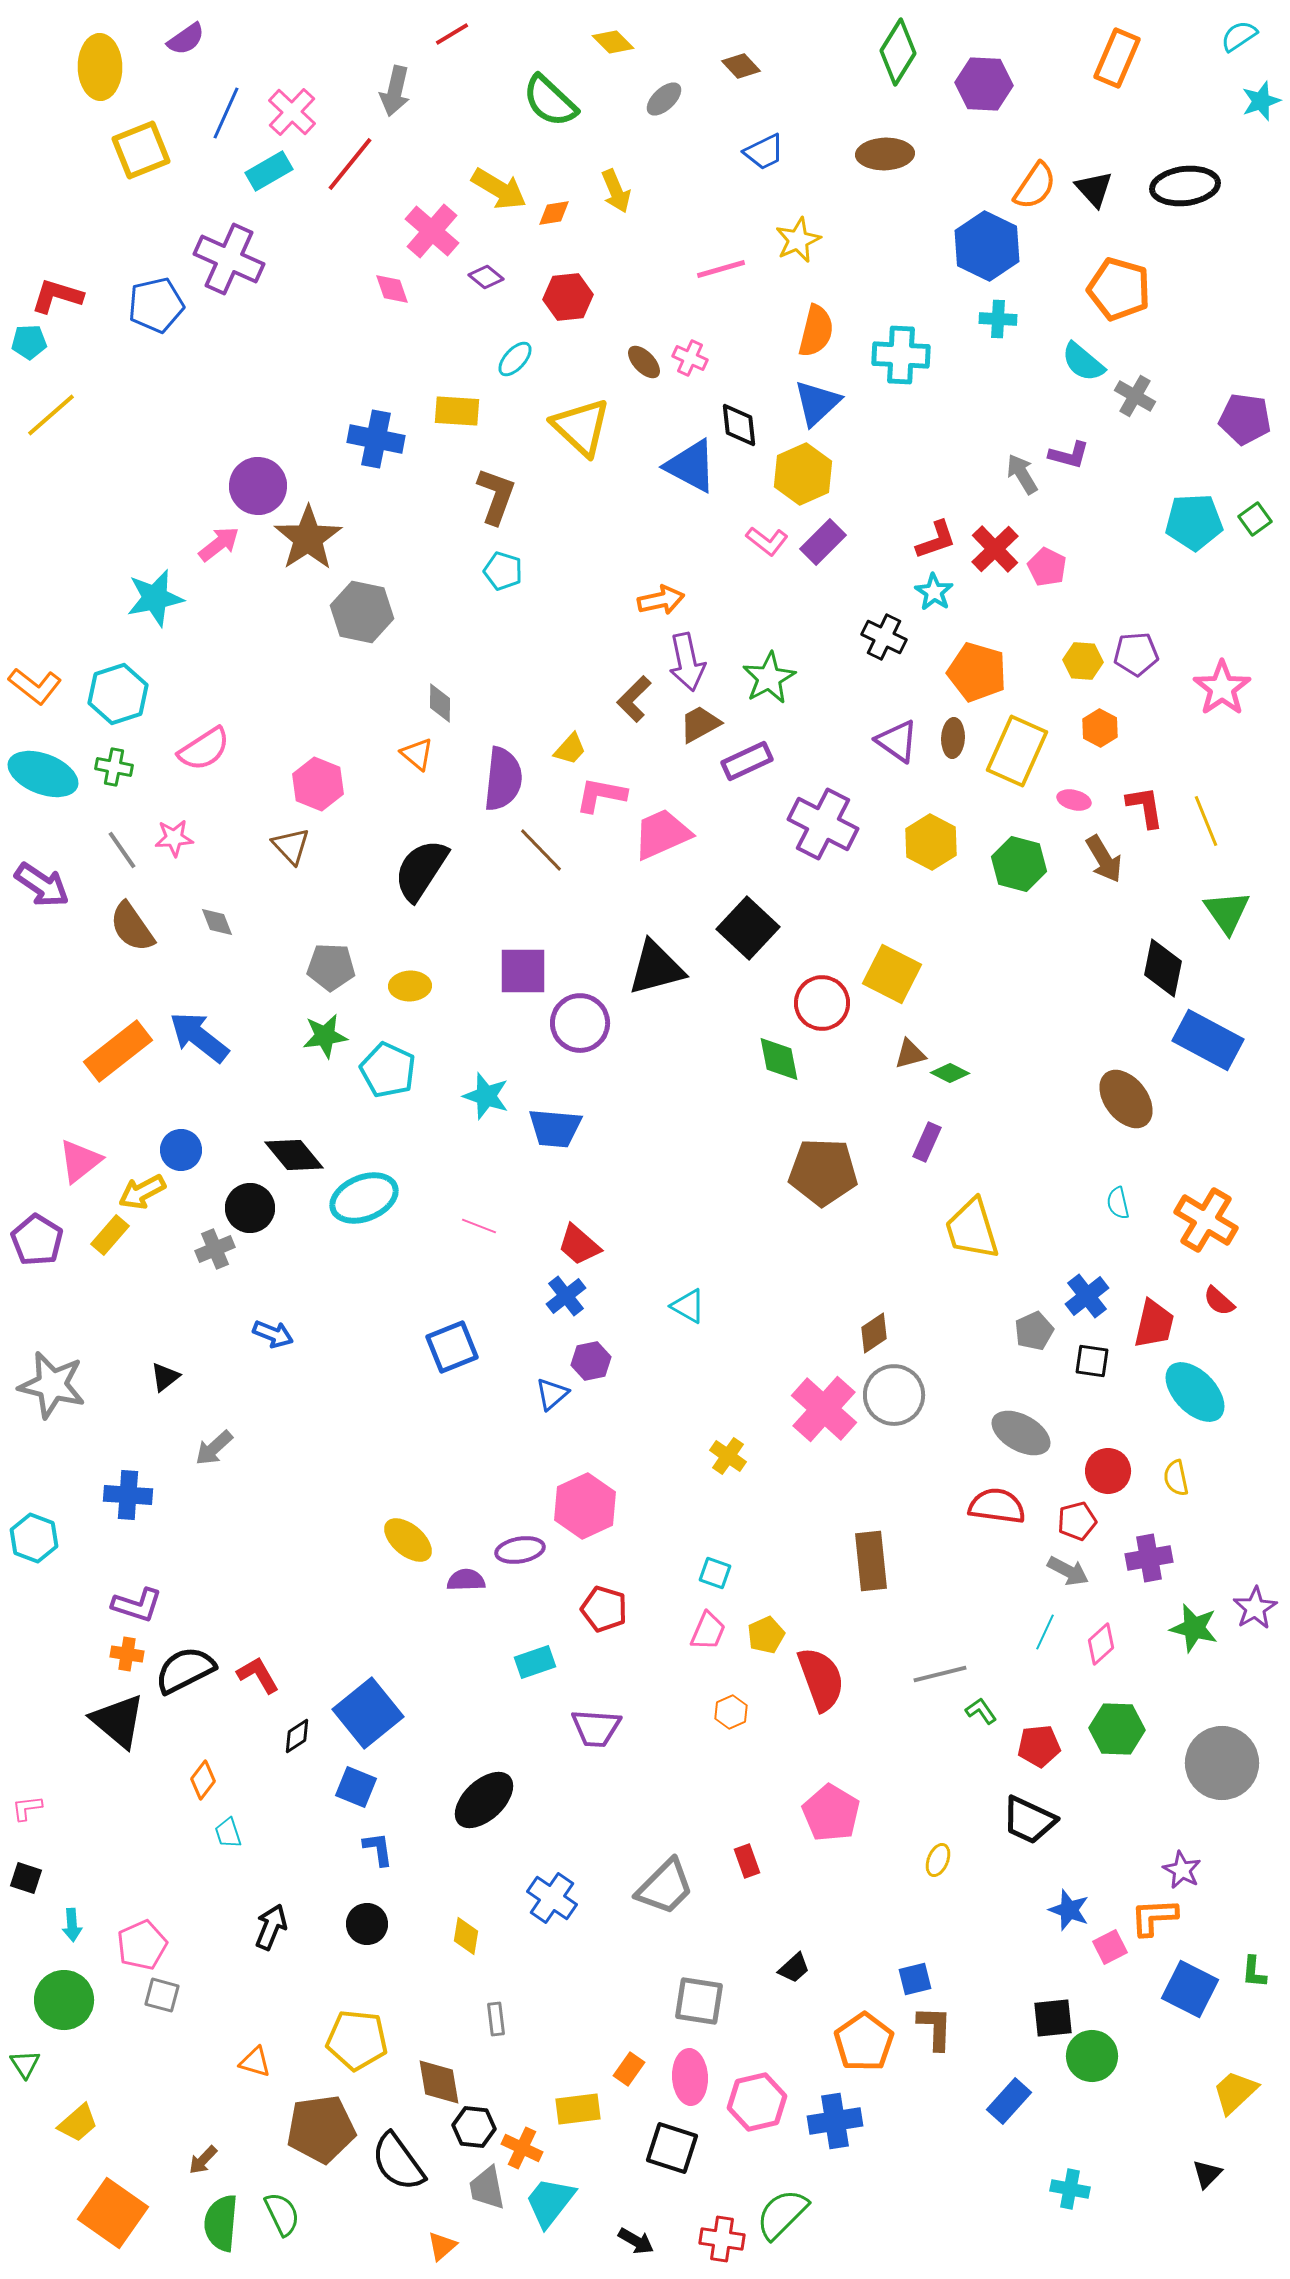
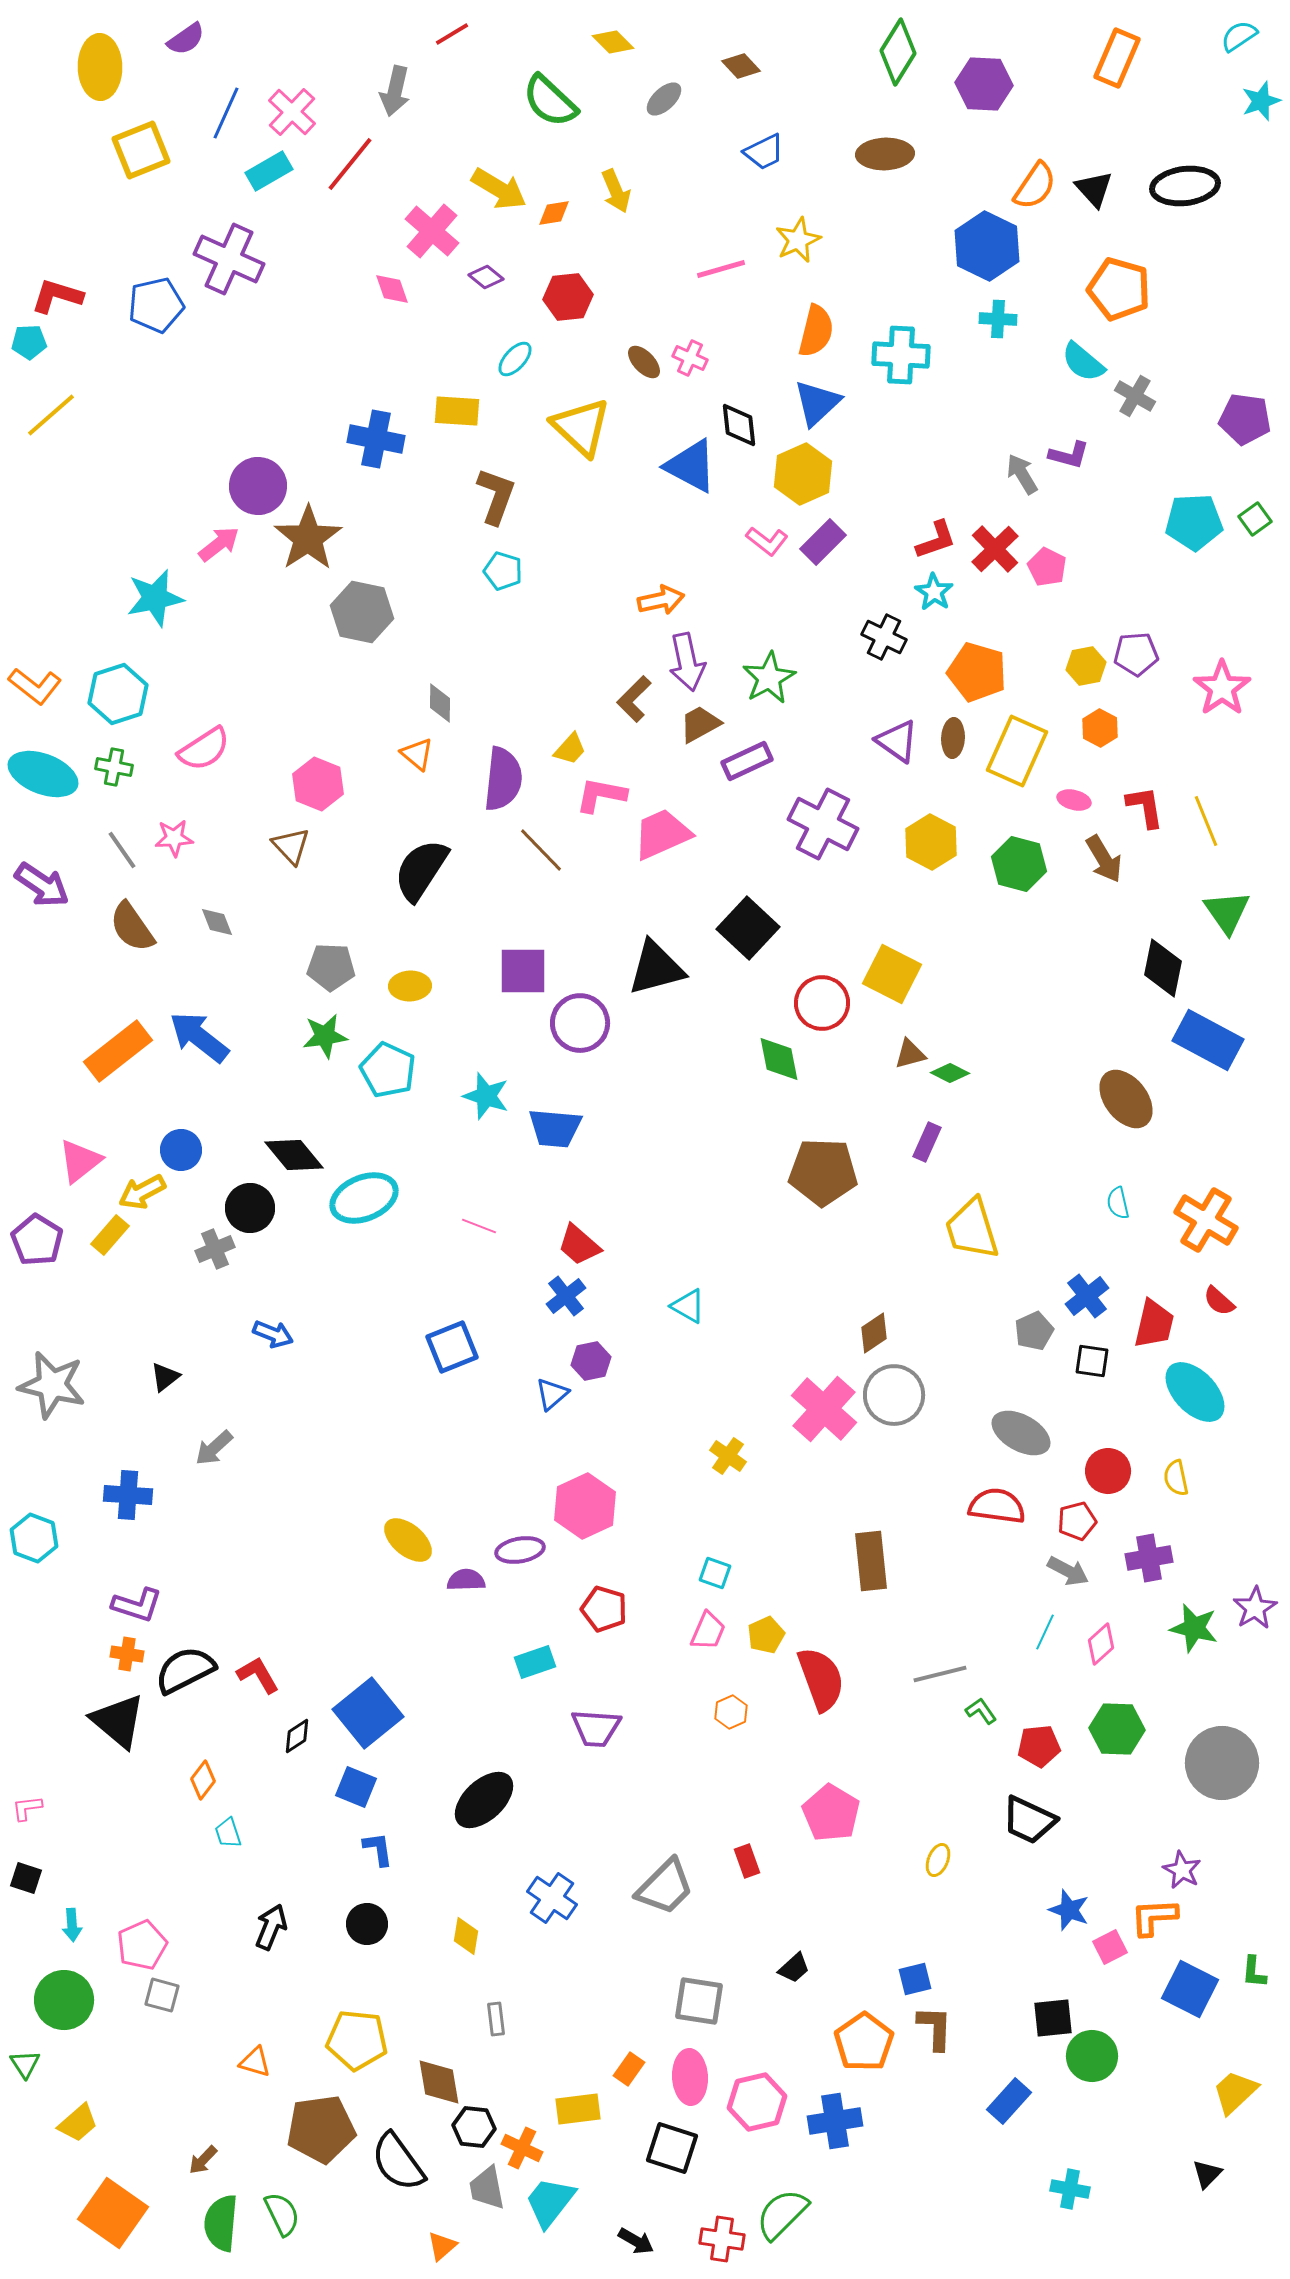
yellow hexagon at (1083, 661): moved 3 px right, 5 px down; rotated 15 degrees counterclockwise
